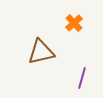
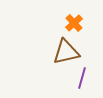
brown triangle: moved 25 px right
